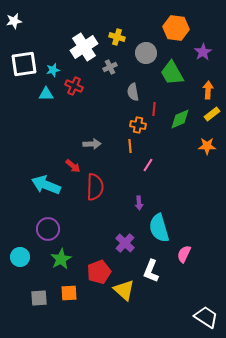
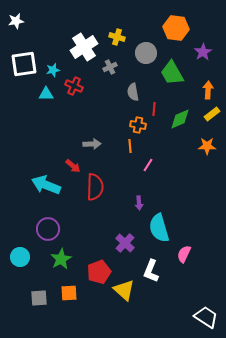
white star: moved 2 px right
